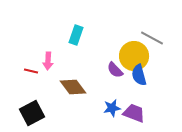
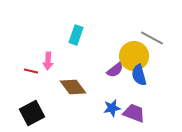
purple semicircle: rotated 84 degrees counterclockwise
